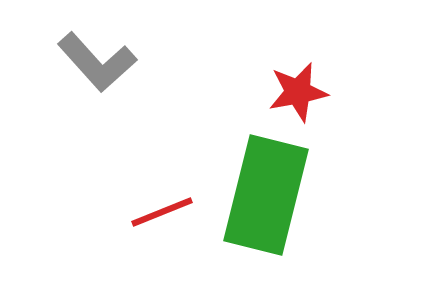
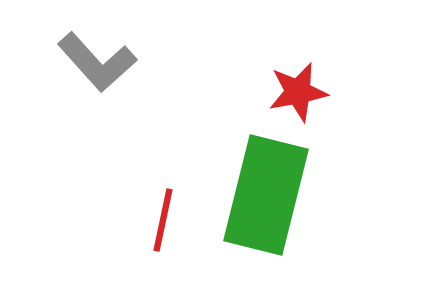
red line: moved 1 px right, 8 px down; rotated 56 degrees counterclockwise
